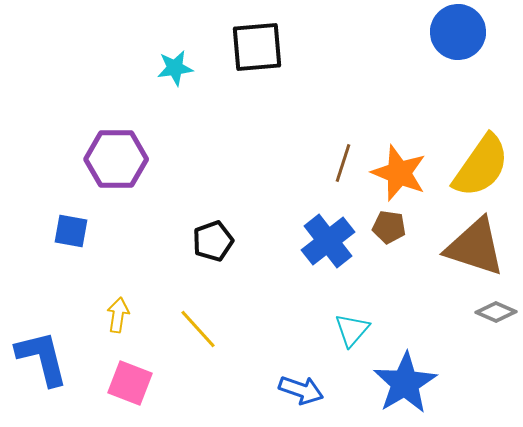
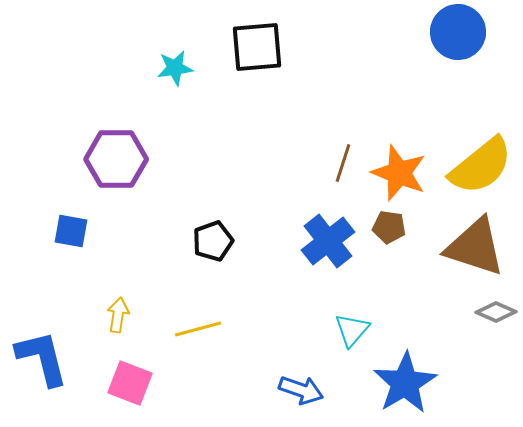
yellow semicircle: rotated 16 degrees clockwise
yellow line: rotated 63 degrees counterclockwise
